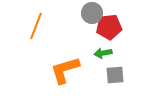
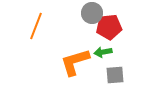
green arrow: moved 1 px up
orange L-shape: moved 10 px right, 8 px up
